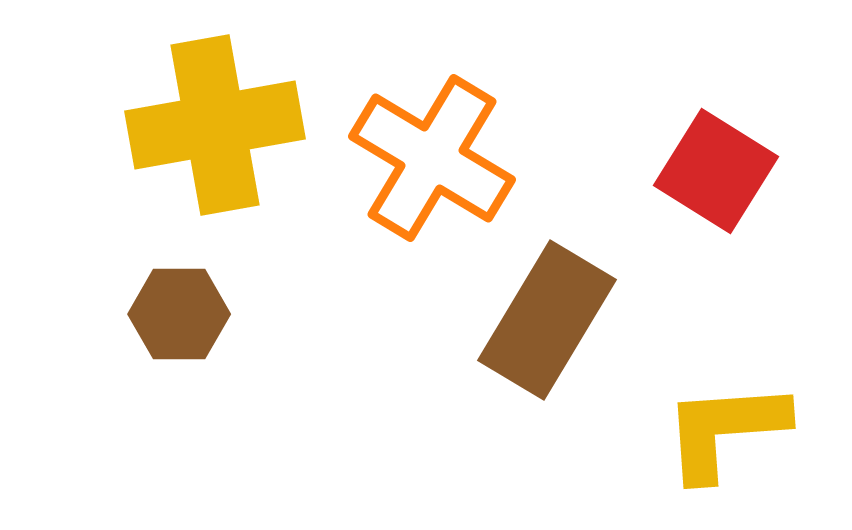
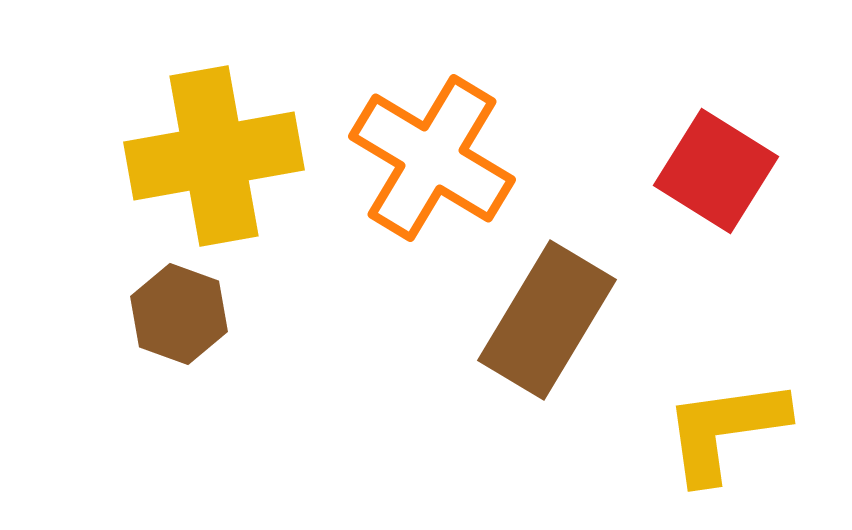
yellow cross: moved 1 px left, 31 px down
brown hexagon: rotated 20 degrees clockwise
yellow L-shape: rotated 4 degrees counterclockwise
